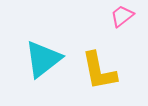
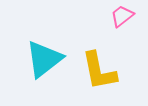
cyan triangle: moved 1 px right
